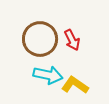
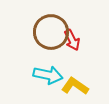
brown circle: moved 11 px right, 7 px up
yellow L-shape: moved 1 px down
